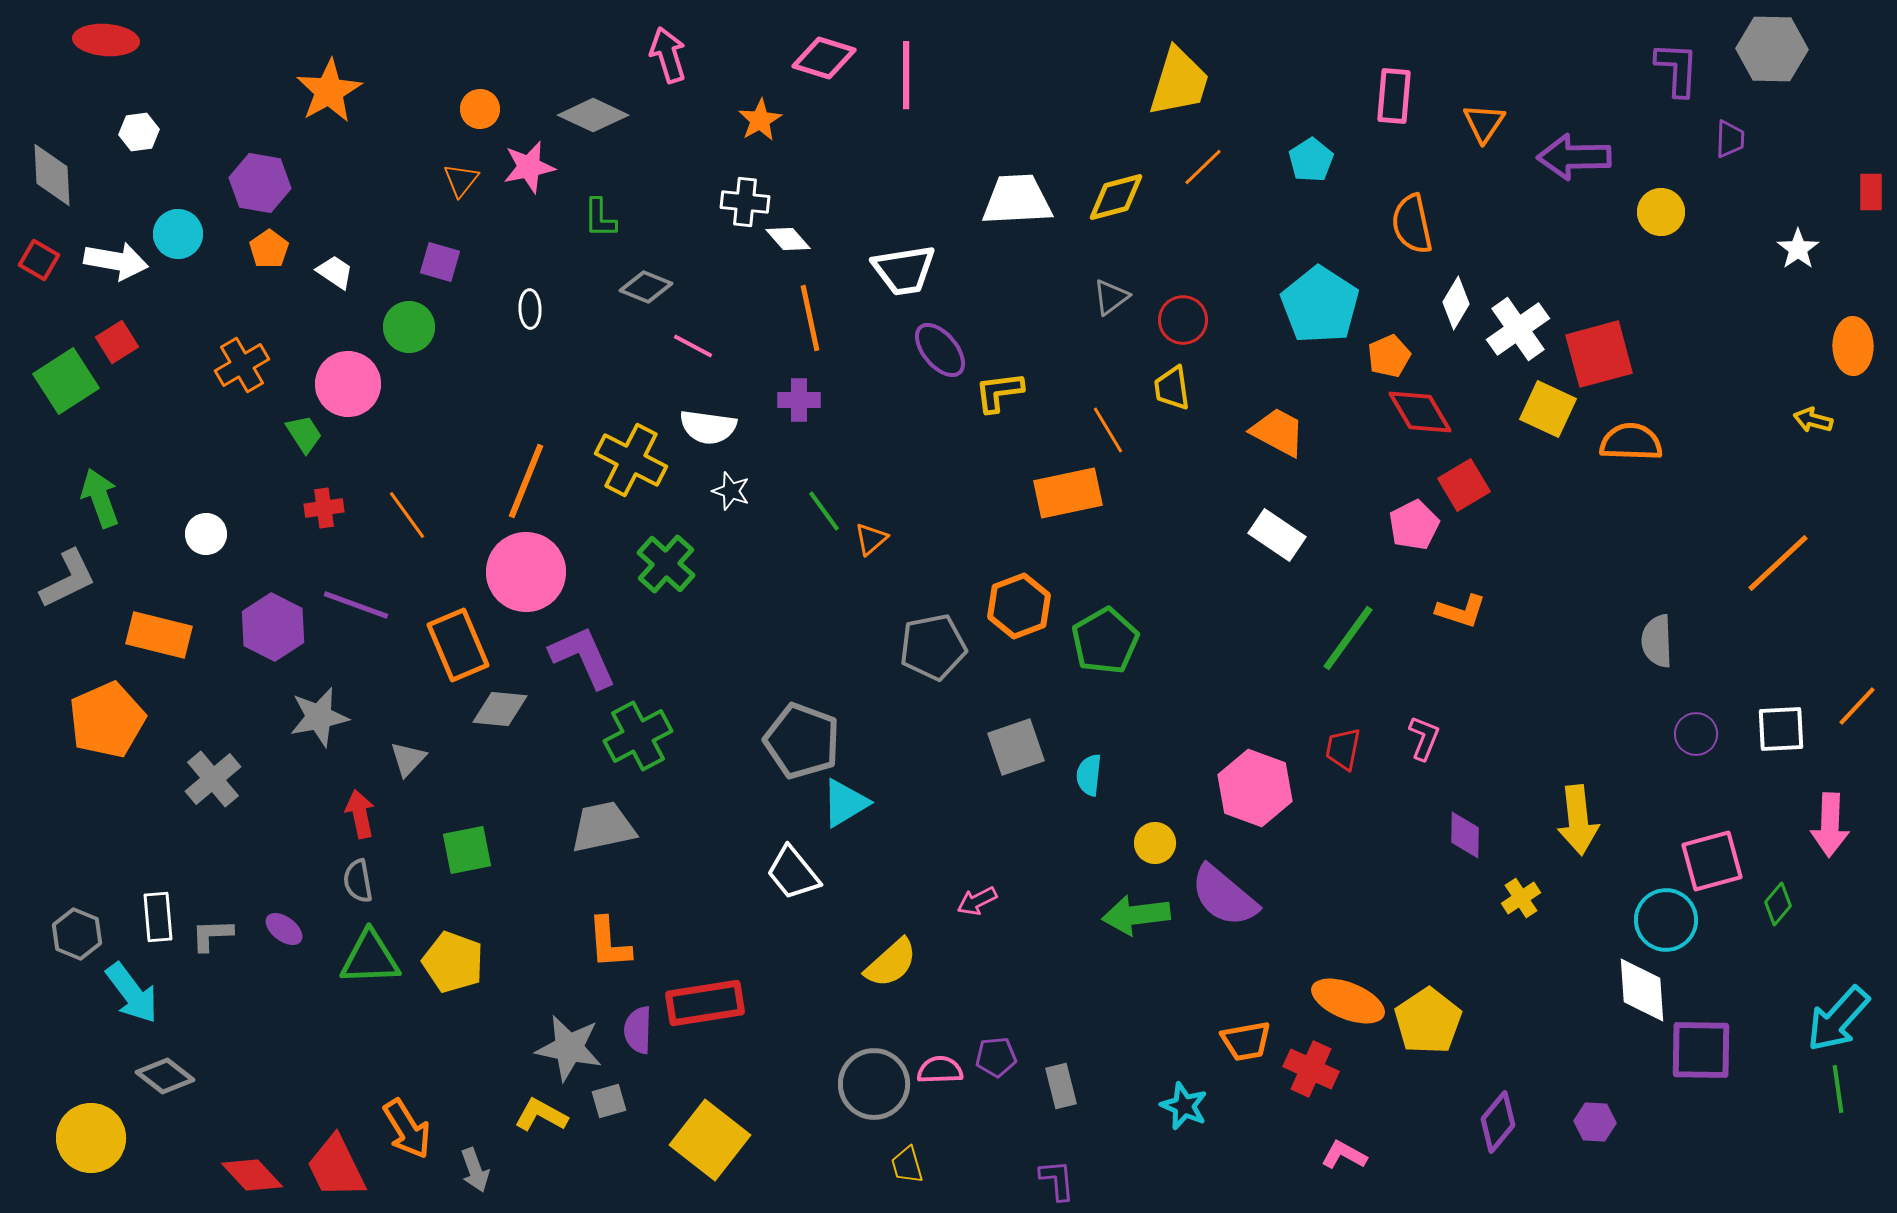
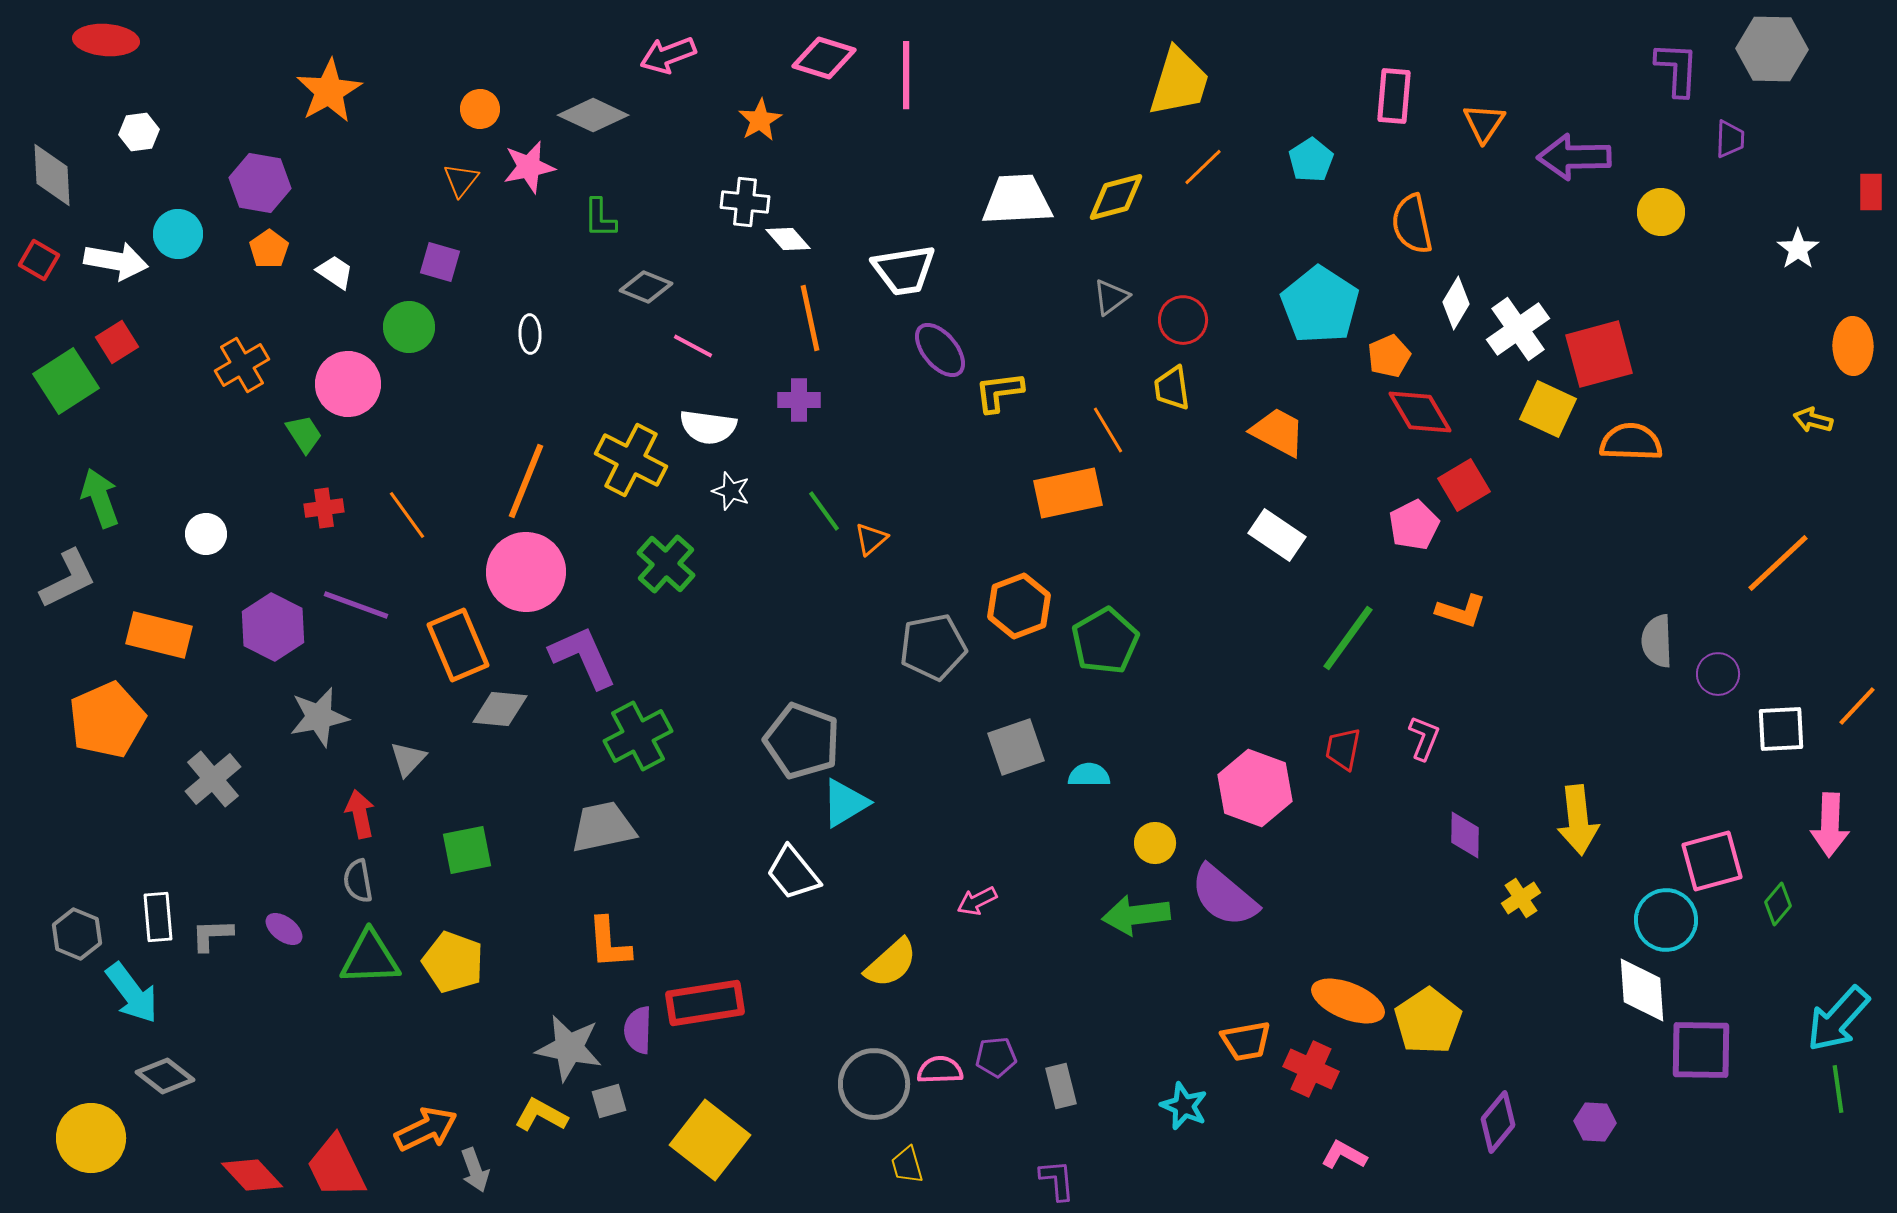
pink arrow at (668, 55): rotated 94 degrees counterclockwise
white ellipse at (530, 309): moved 25 px down
purple circle at (1696, 734): moved 22 px right, 60 px up
cyan semicircle at (1089, 775): rotated 84 degrees clockwise
orange arrow at (407, 1129): moved 19 px right; rotated 84 degrees counterclockwise
